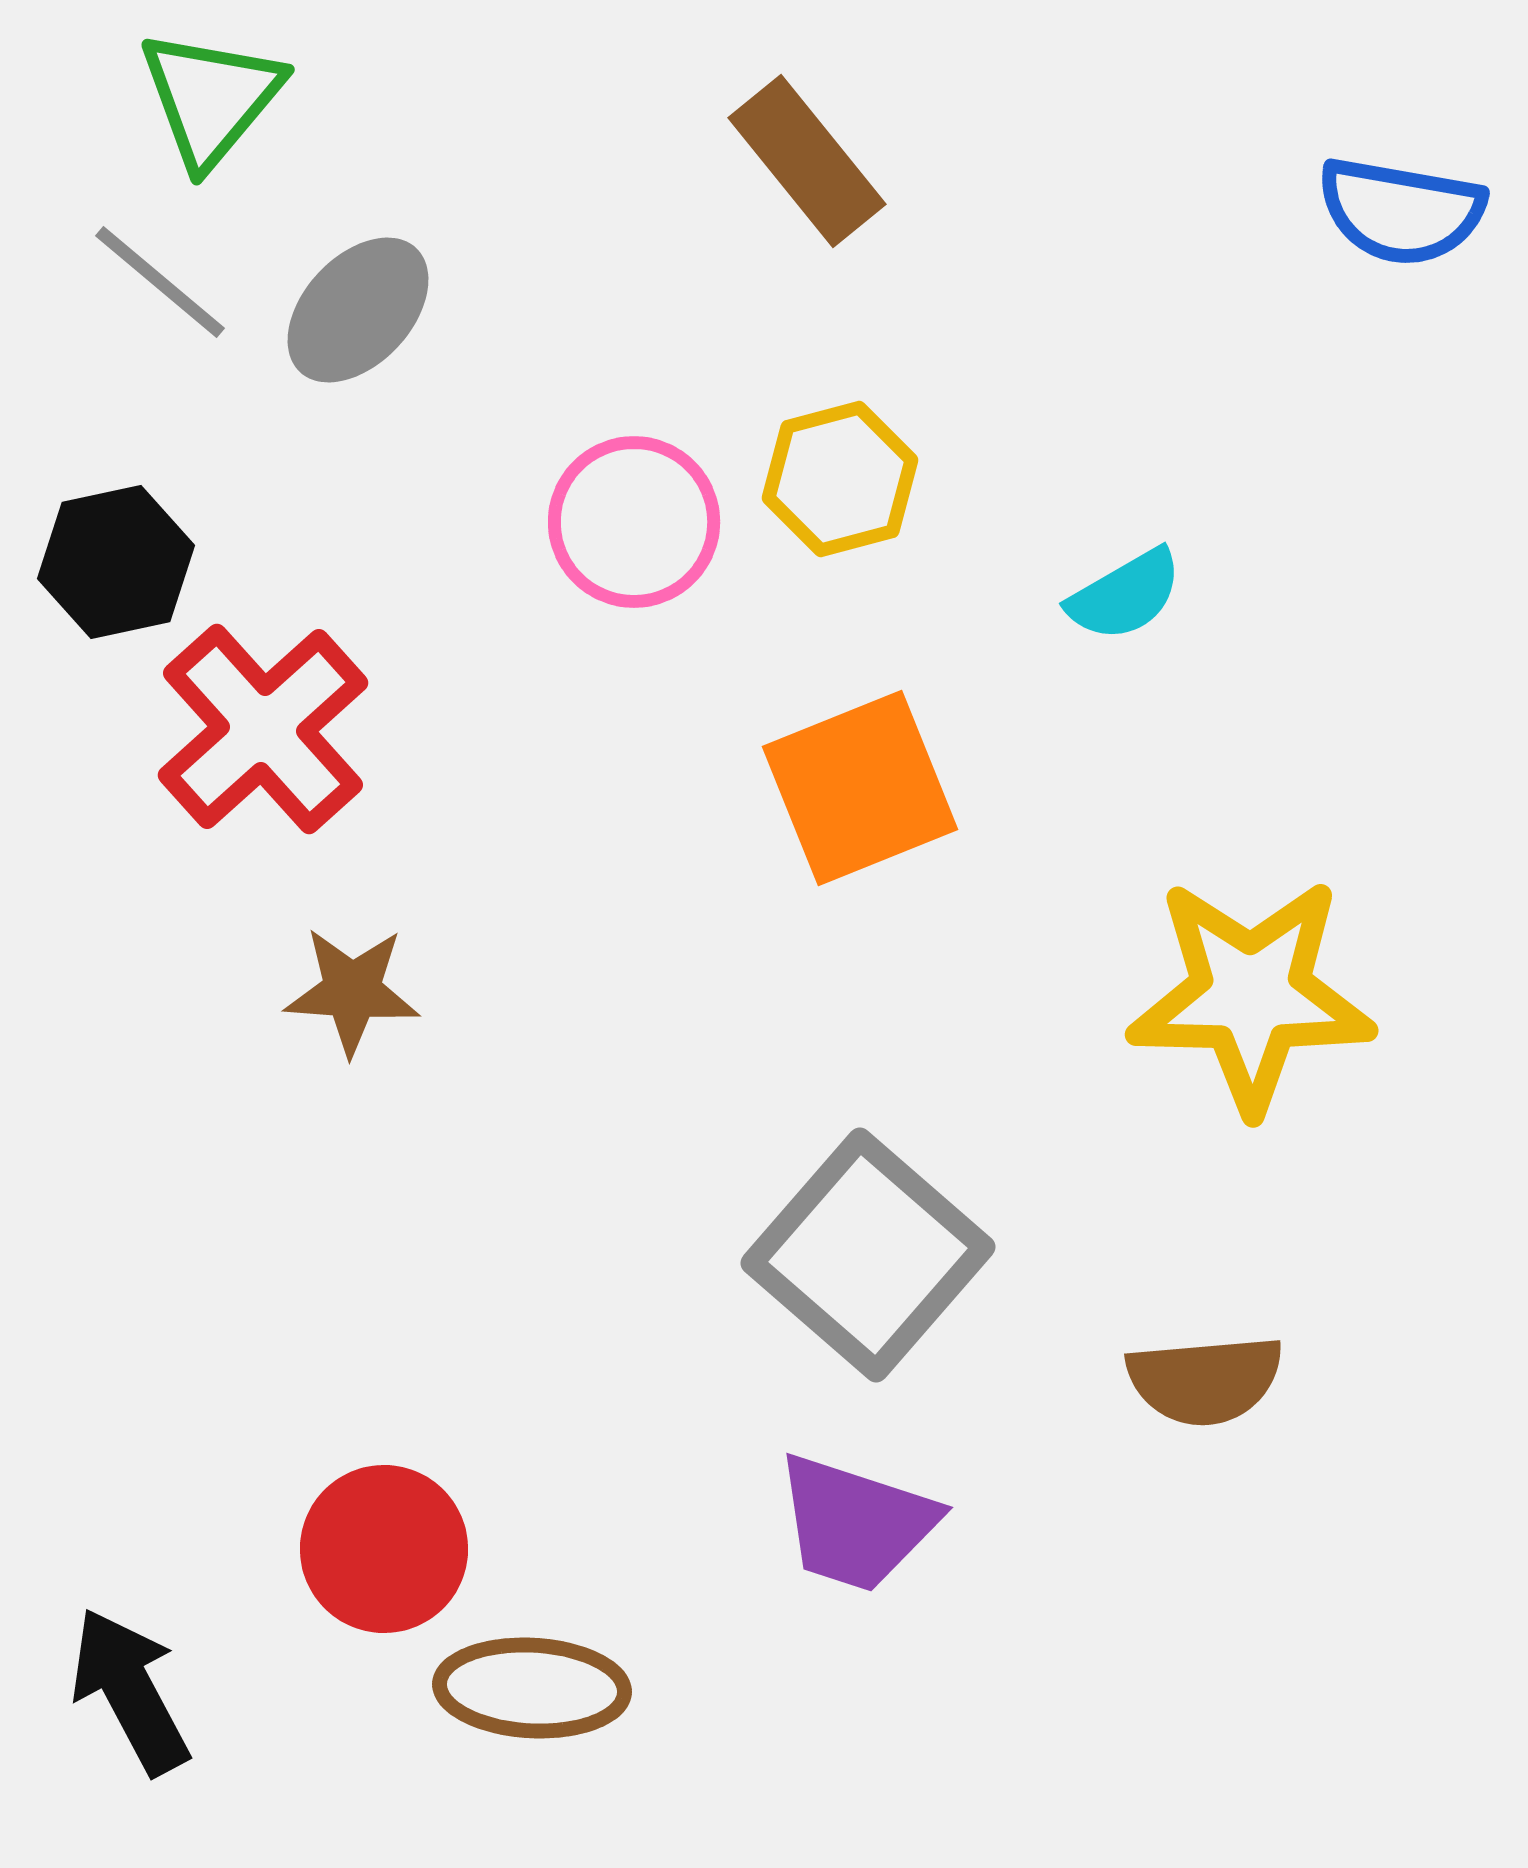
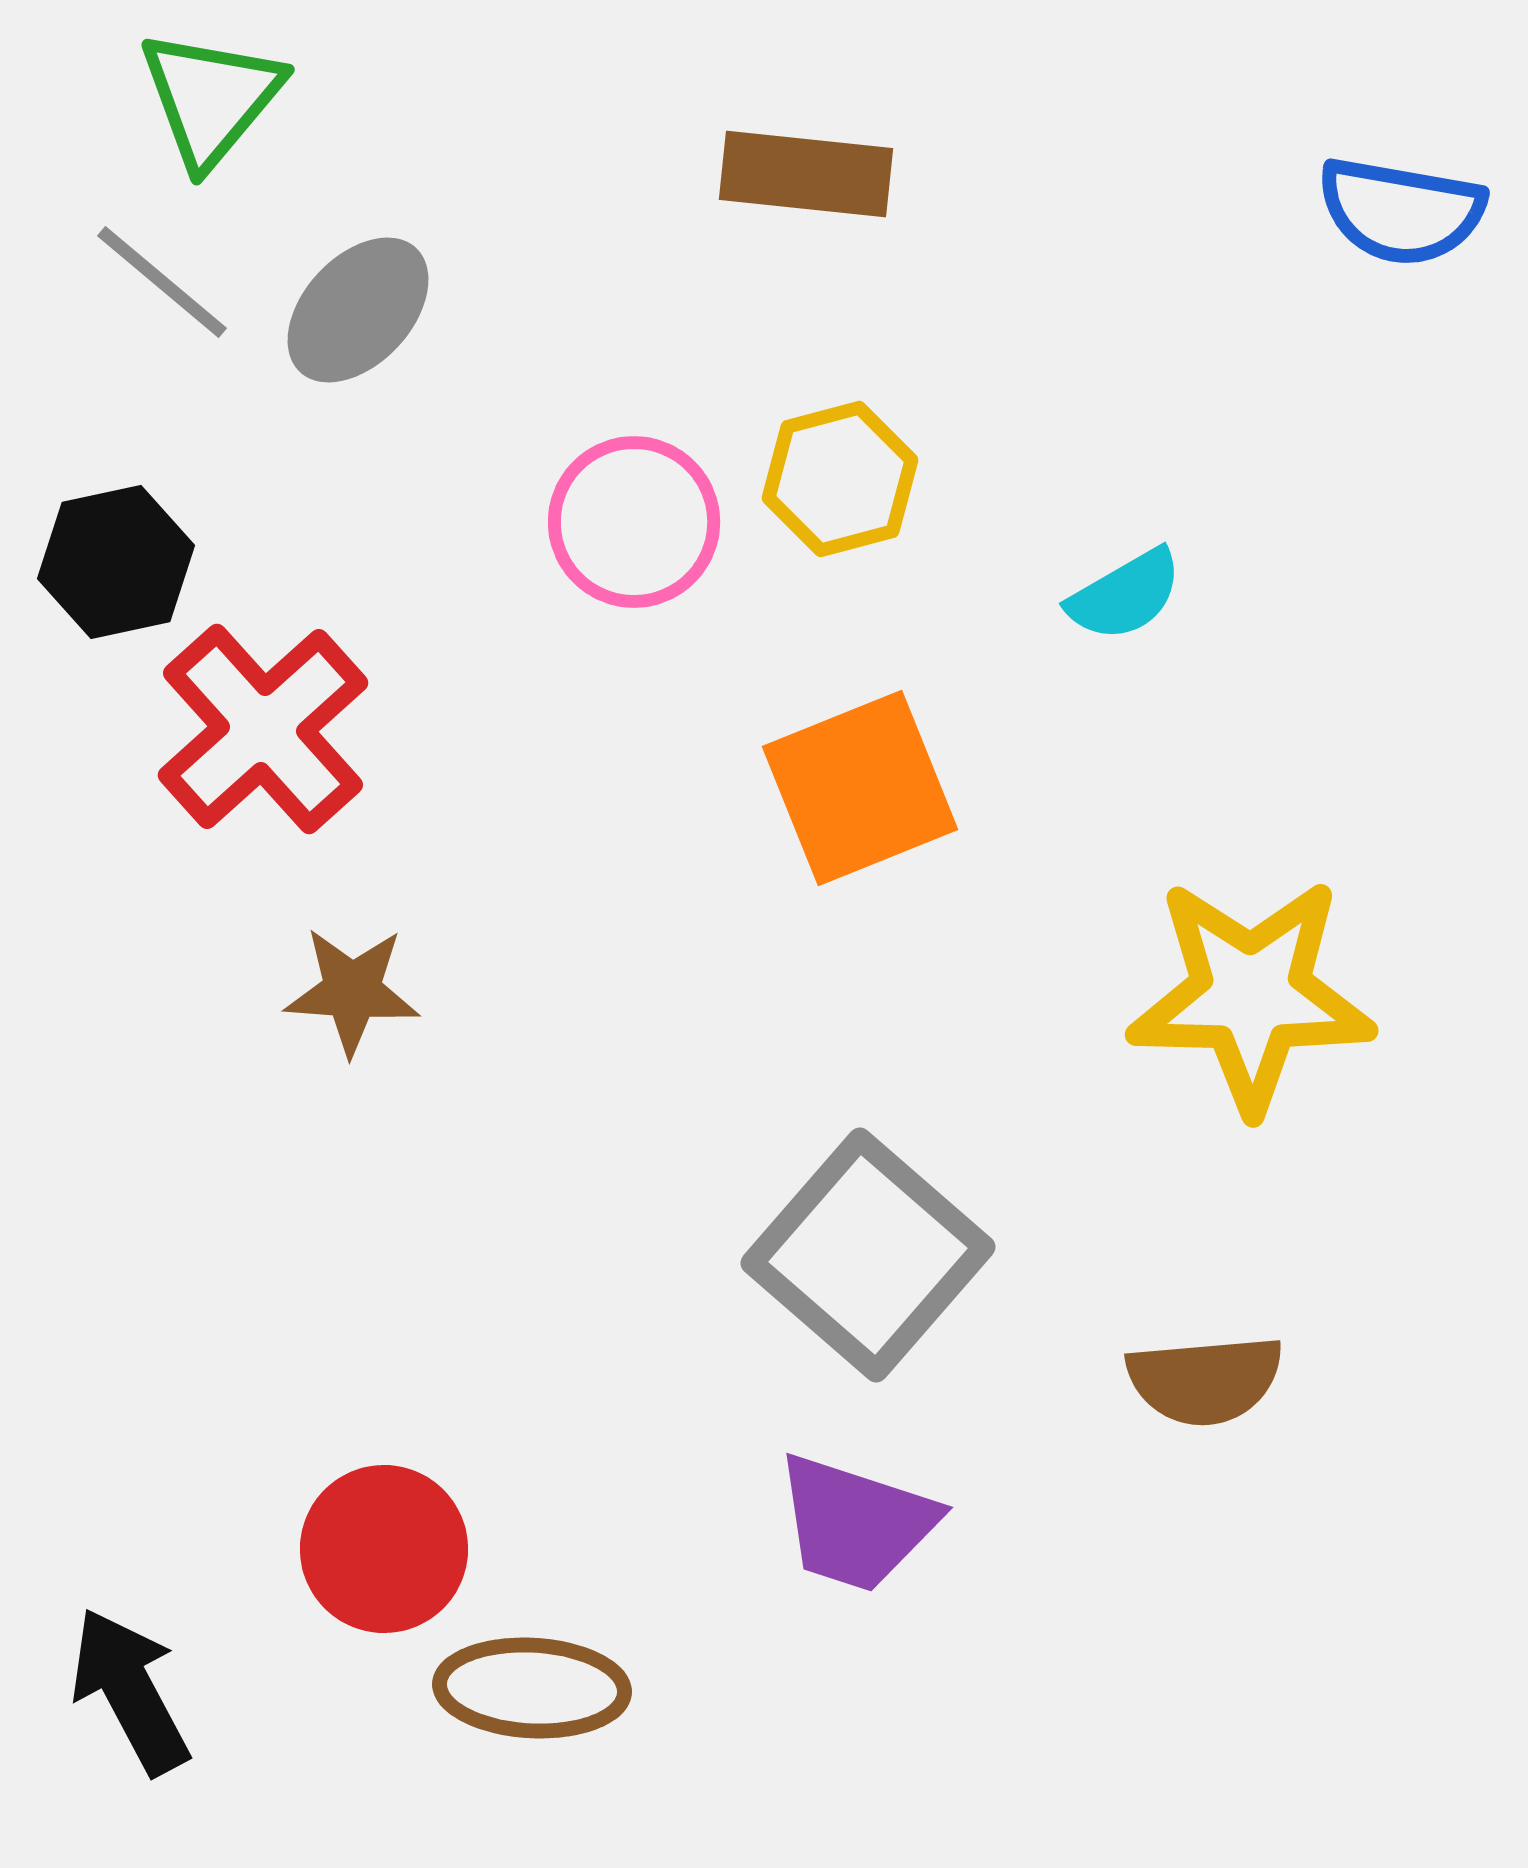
brown rectangle: moved 1 px left, 13 px down; rotated 45 degrees counterclockwise
gray line: moved 2 px right
